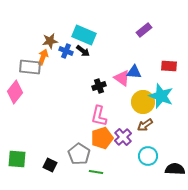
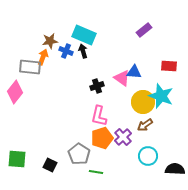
black arrow: rotated 144 degrees counterclockwise
black cross: moved 2 px left
